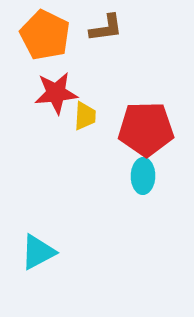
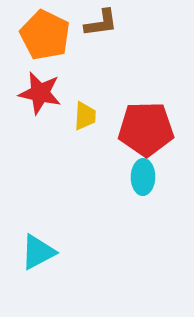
brown L-shape: moved 5 px left, 5 px up
red star: moved 16 px left; rotated 18 degrees clockwise
cyan ellipse: moved 1 px down
